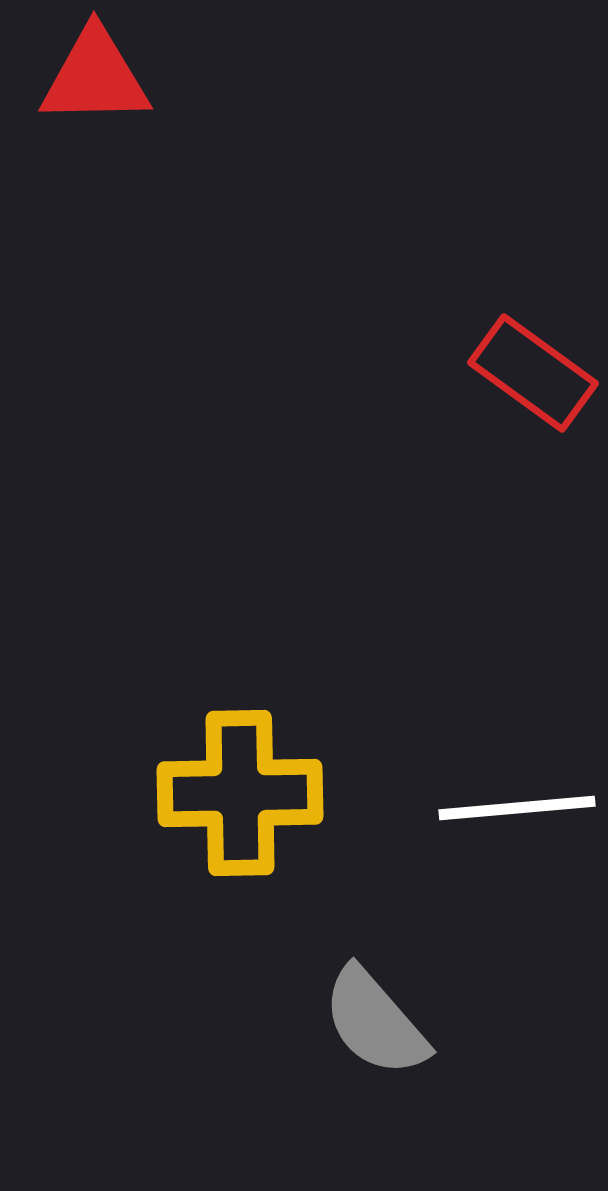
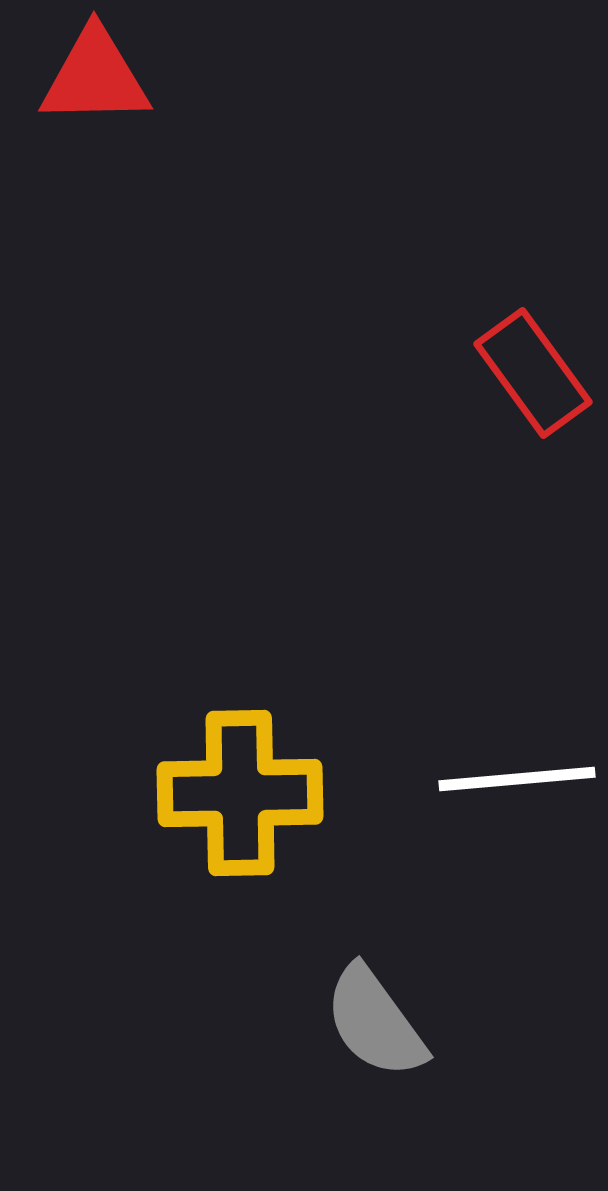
red rectangle: rotated 18 degrees clockwise
white line: moved 29 px up
gray semicircle: rotated 5 degrees clockwise
